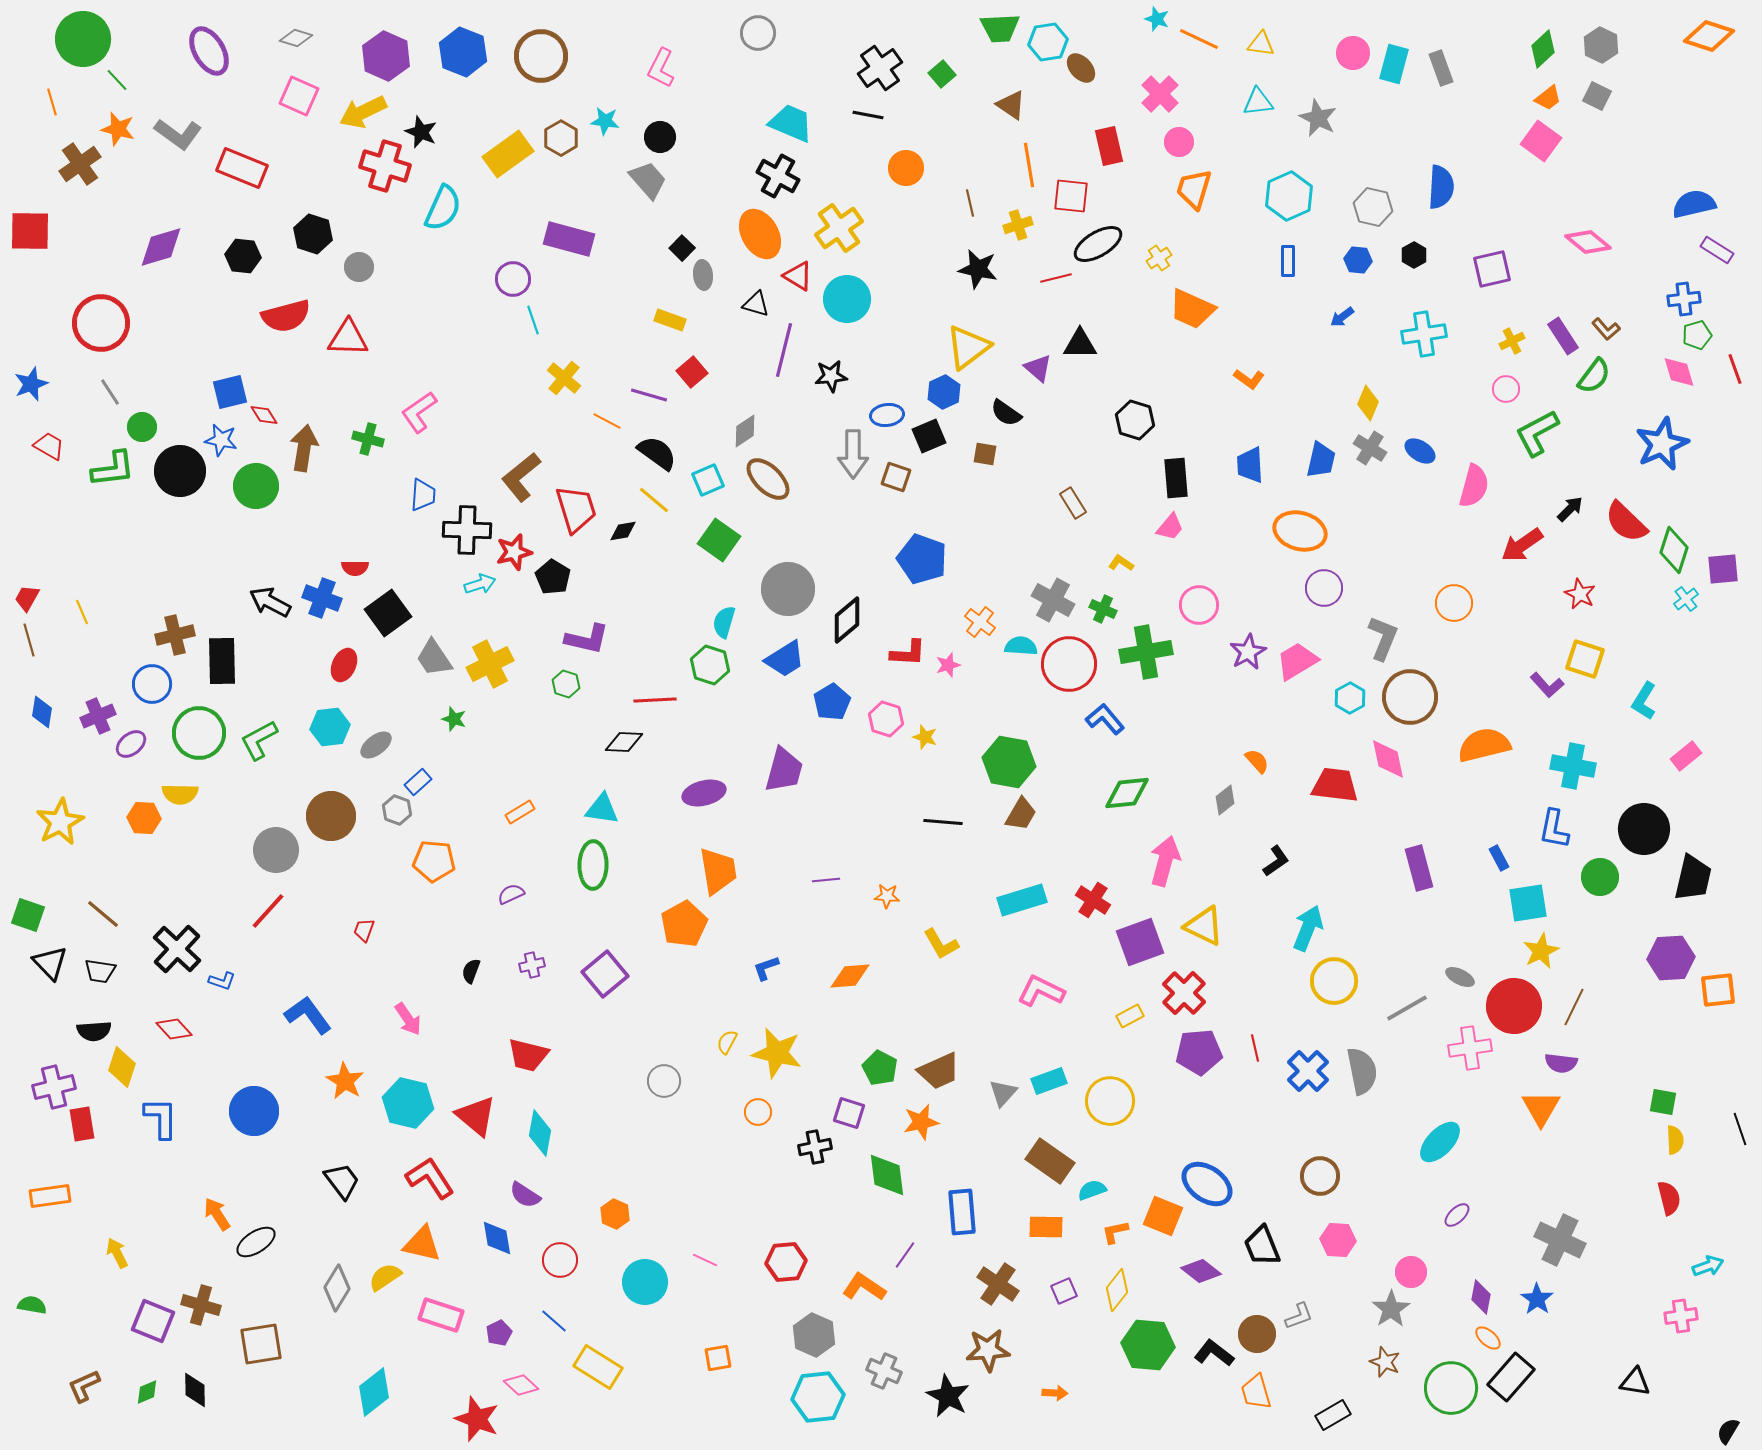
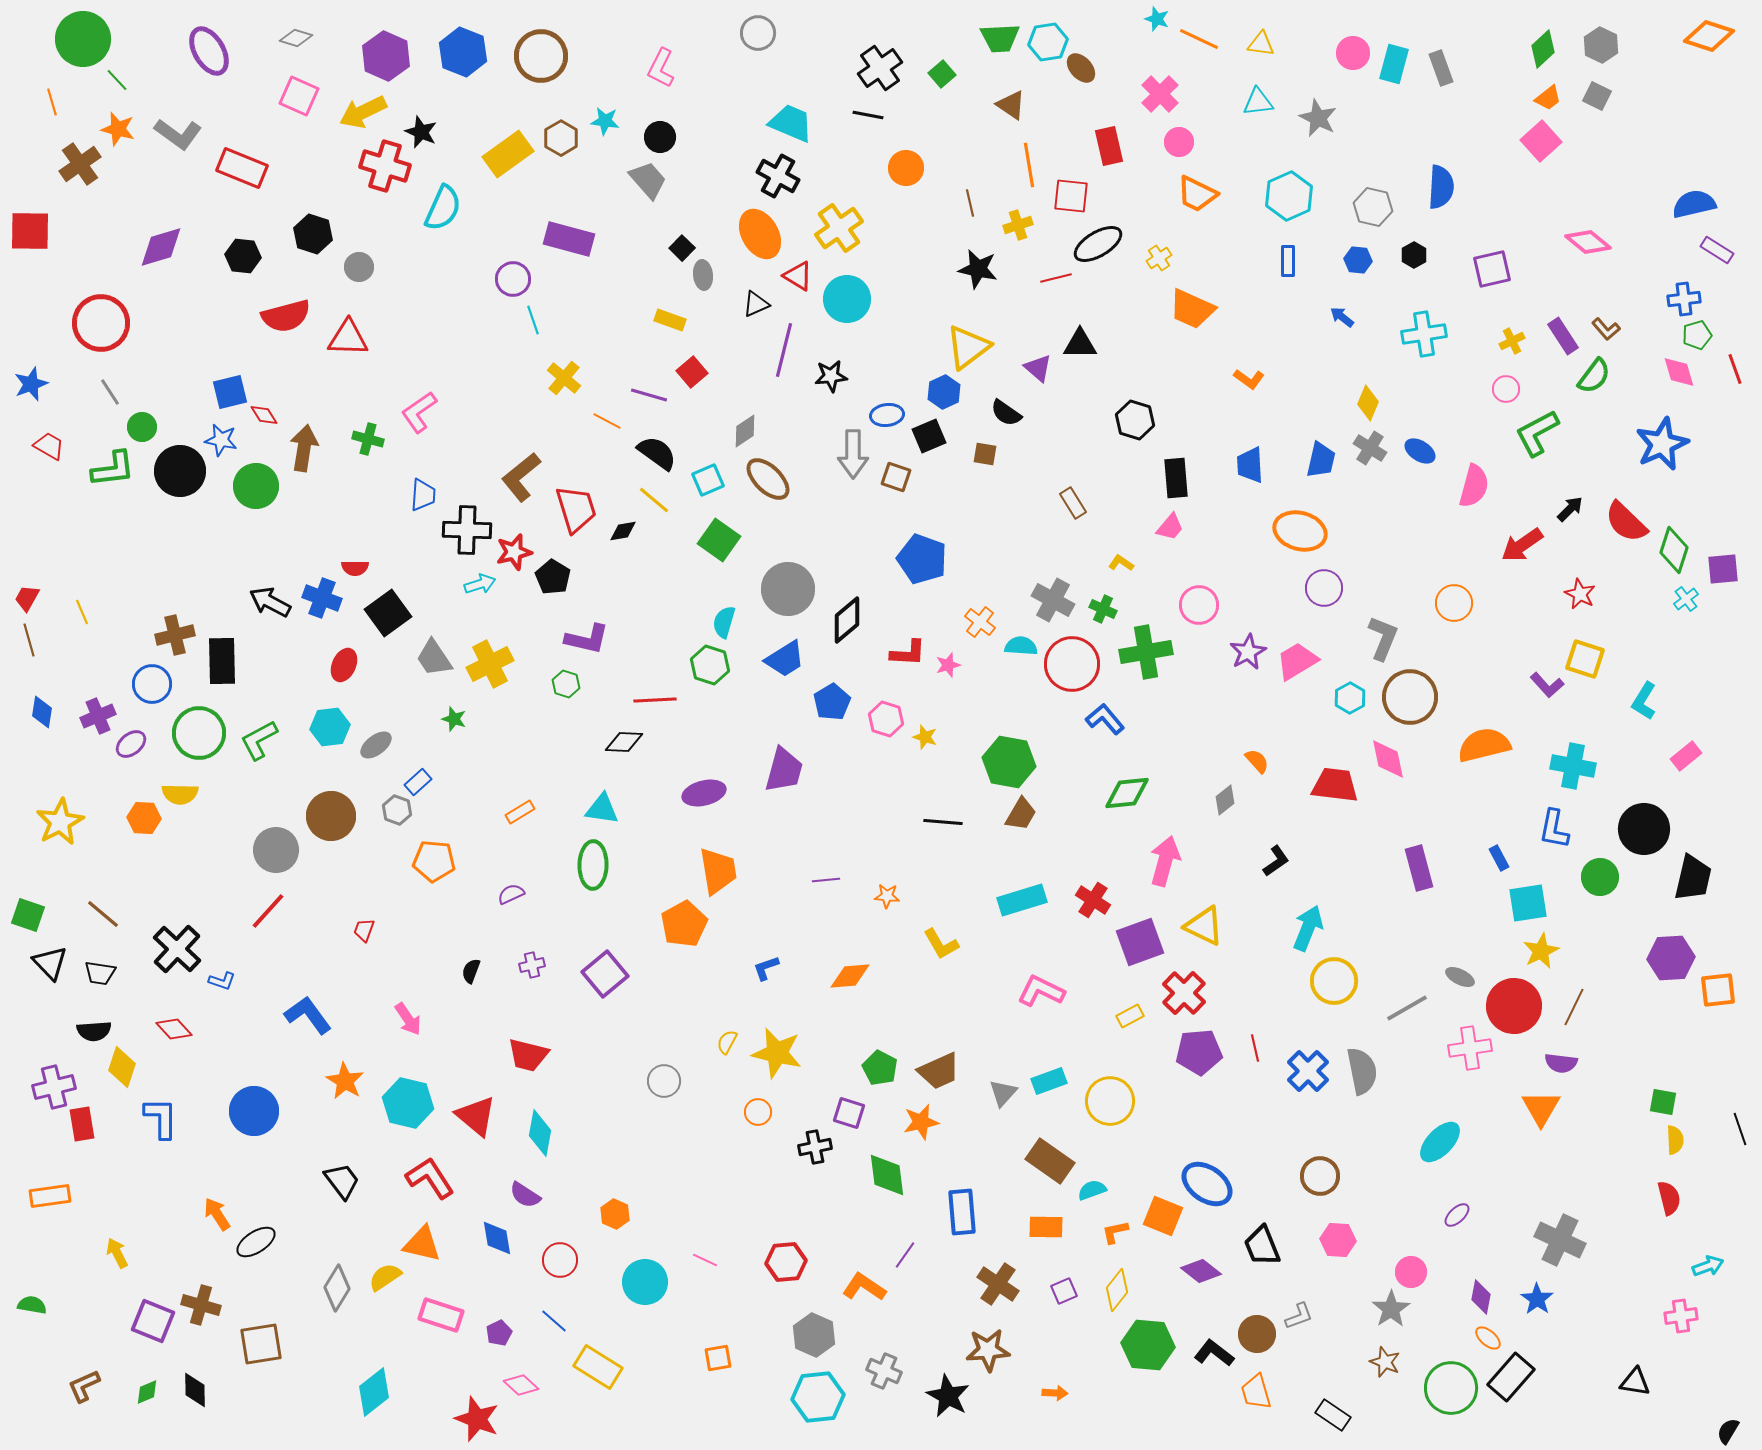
green trapezoid at (1000, 28): moved 10 px down
pink square at (1541, 141): rotated 12 degrees clockwise
orange trapezoid at (1194, 189): moved 3 px right, 5 px down; rotated 81 degrees counterclockwise
black triangle at (756, 304): rotated 40 degrees counterclockwise
blue arrow at (1342, 317): rotated 75 degrees clockwise
red circle at (1069, 664): moved 3 px right
black trapezoid at (100, 971): moved 2 px down
black rectangle at (1333, 1415): rotated 64 degrees clockwise
